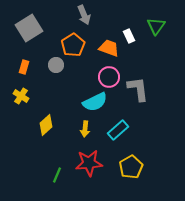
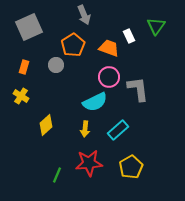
gray square: moved 1 px up; rotated 8 degrees clockwise
